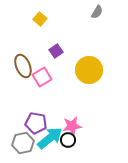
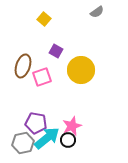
gray semicircle: rotated 24 degrees clockwise
yellow square: moved 4 px right
purple square: rotated 24 degrees counterclockwise
brown ellipse: rotated 40 degrees clockwise
yellow circle: moved 8 px left
pink square: rotated 12 degrees clockwise
pink star: rotated 12 degrees counterclockwise
cyan arrow: moved 3 px left
